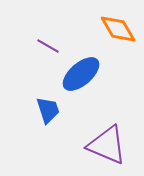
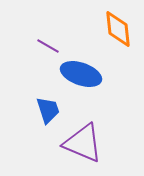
orange diamond: rotated 24 degrees clockwise
blue ellipse: rotated 60 degrees clockwise
purple triangle: moved 24 px left, 2 px up
